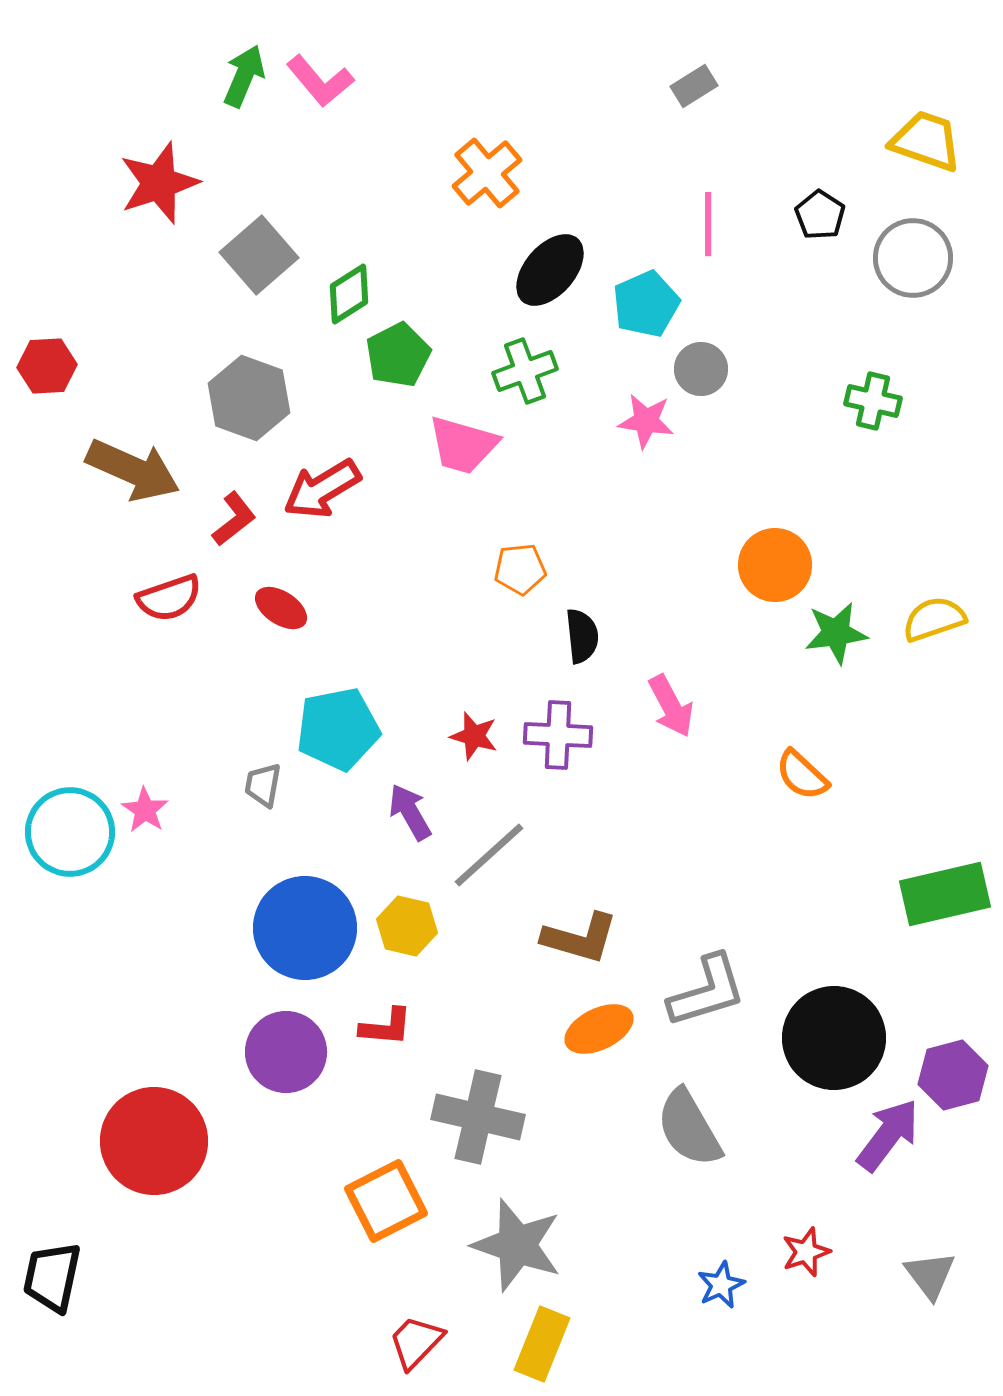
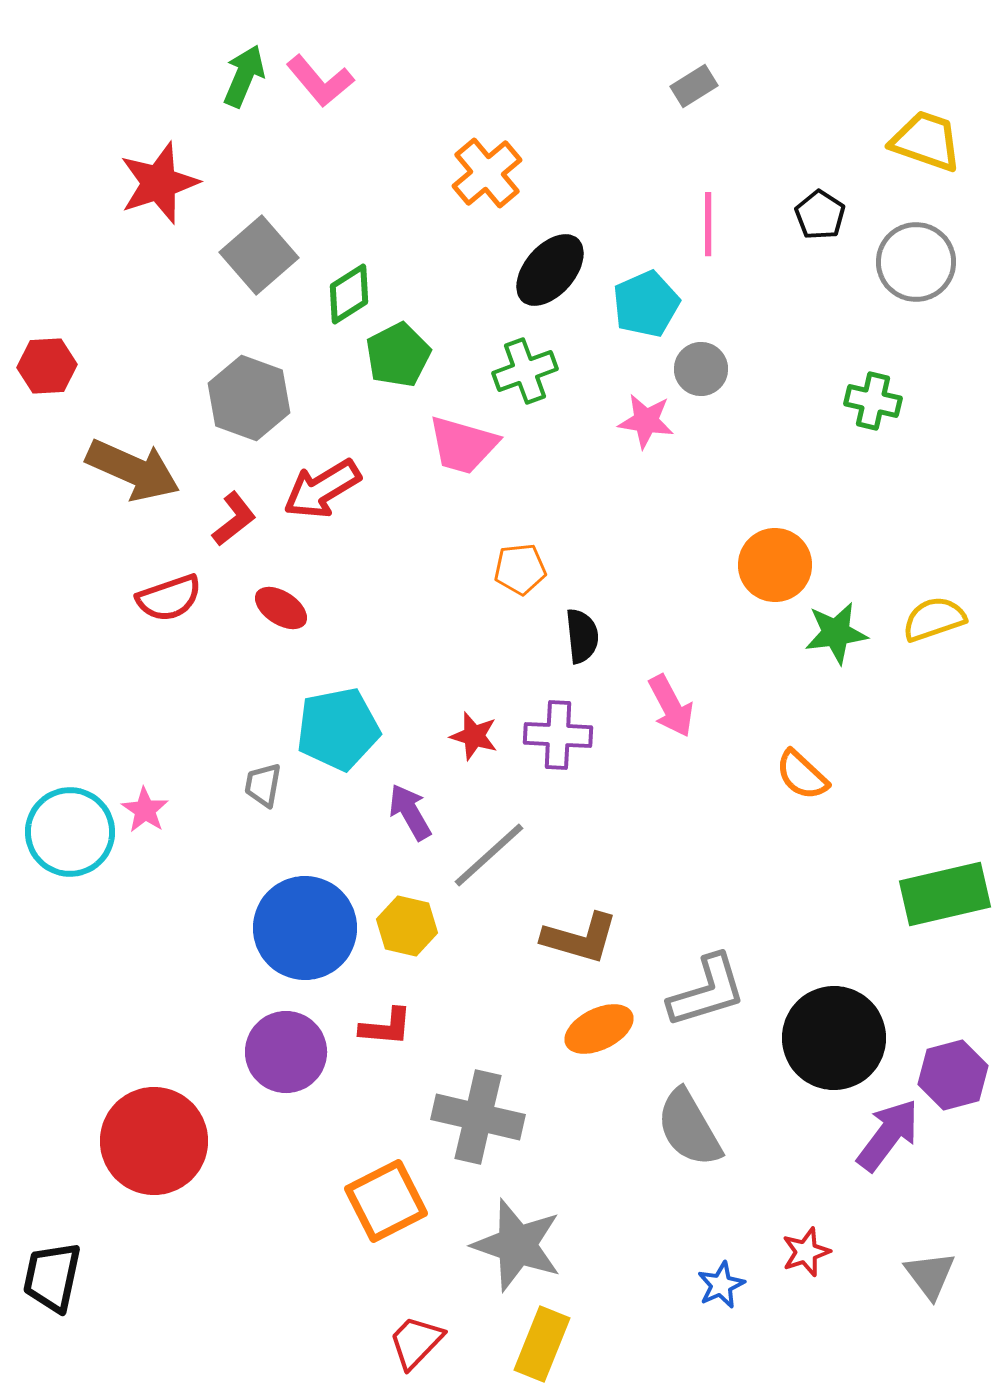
gray circle at (913, 258): moved 3 px right, 4 px down
